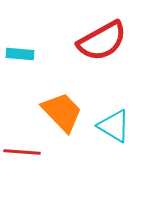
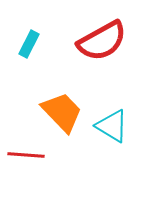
cyan rectangle: moved 9 px right, 10 px up; rotated 68 degrees counterclockwise
cyan triangle: moved 2 px left
red line: moved 4 px right, 3 px down
